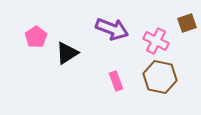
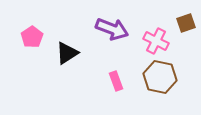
brown square: moved 1 px left
pink pentagon: moved 4 px left
